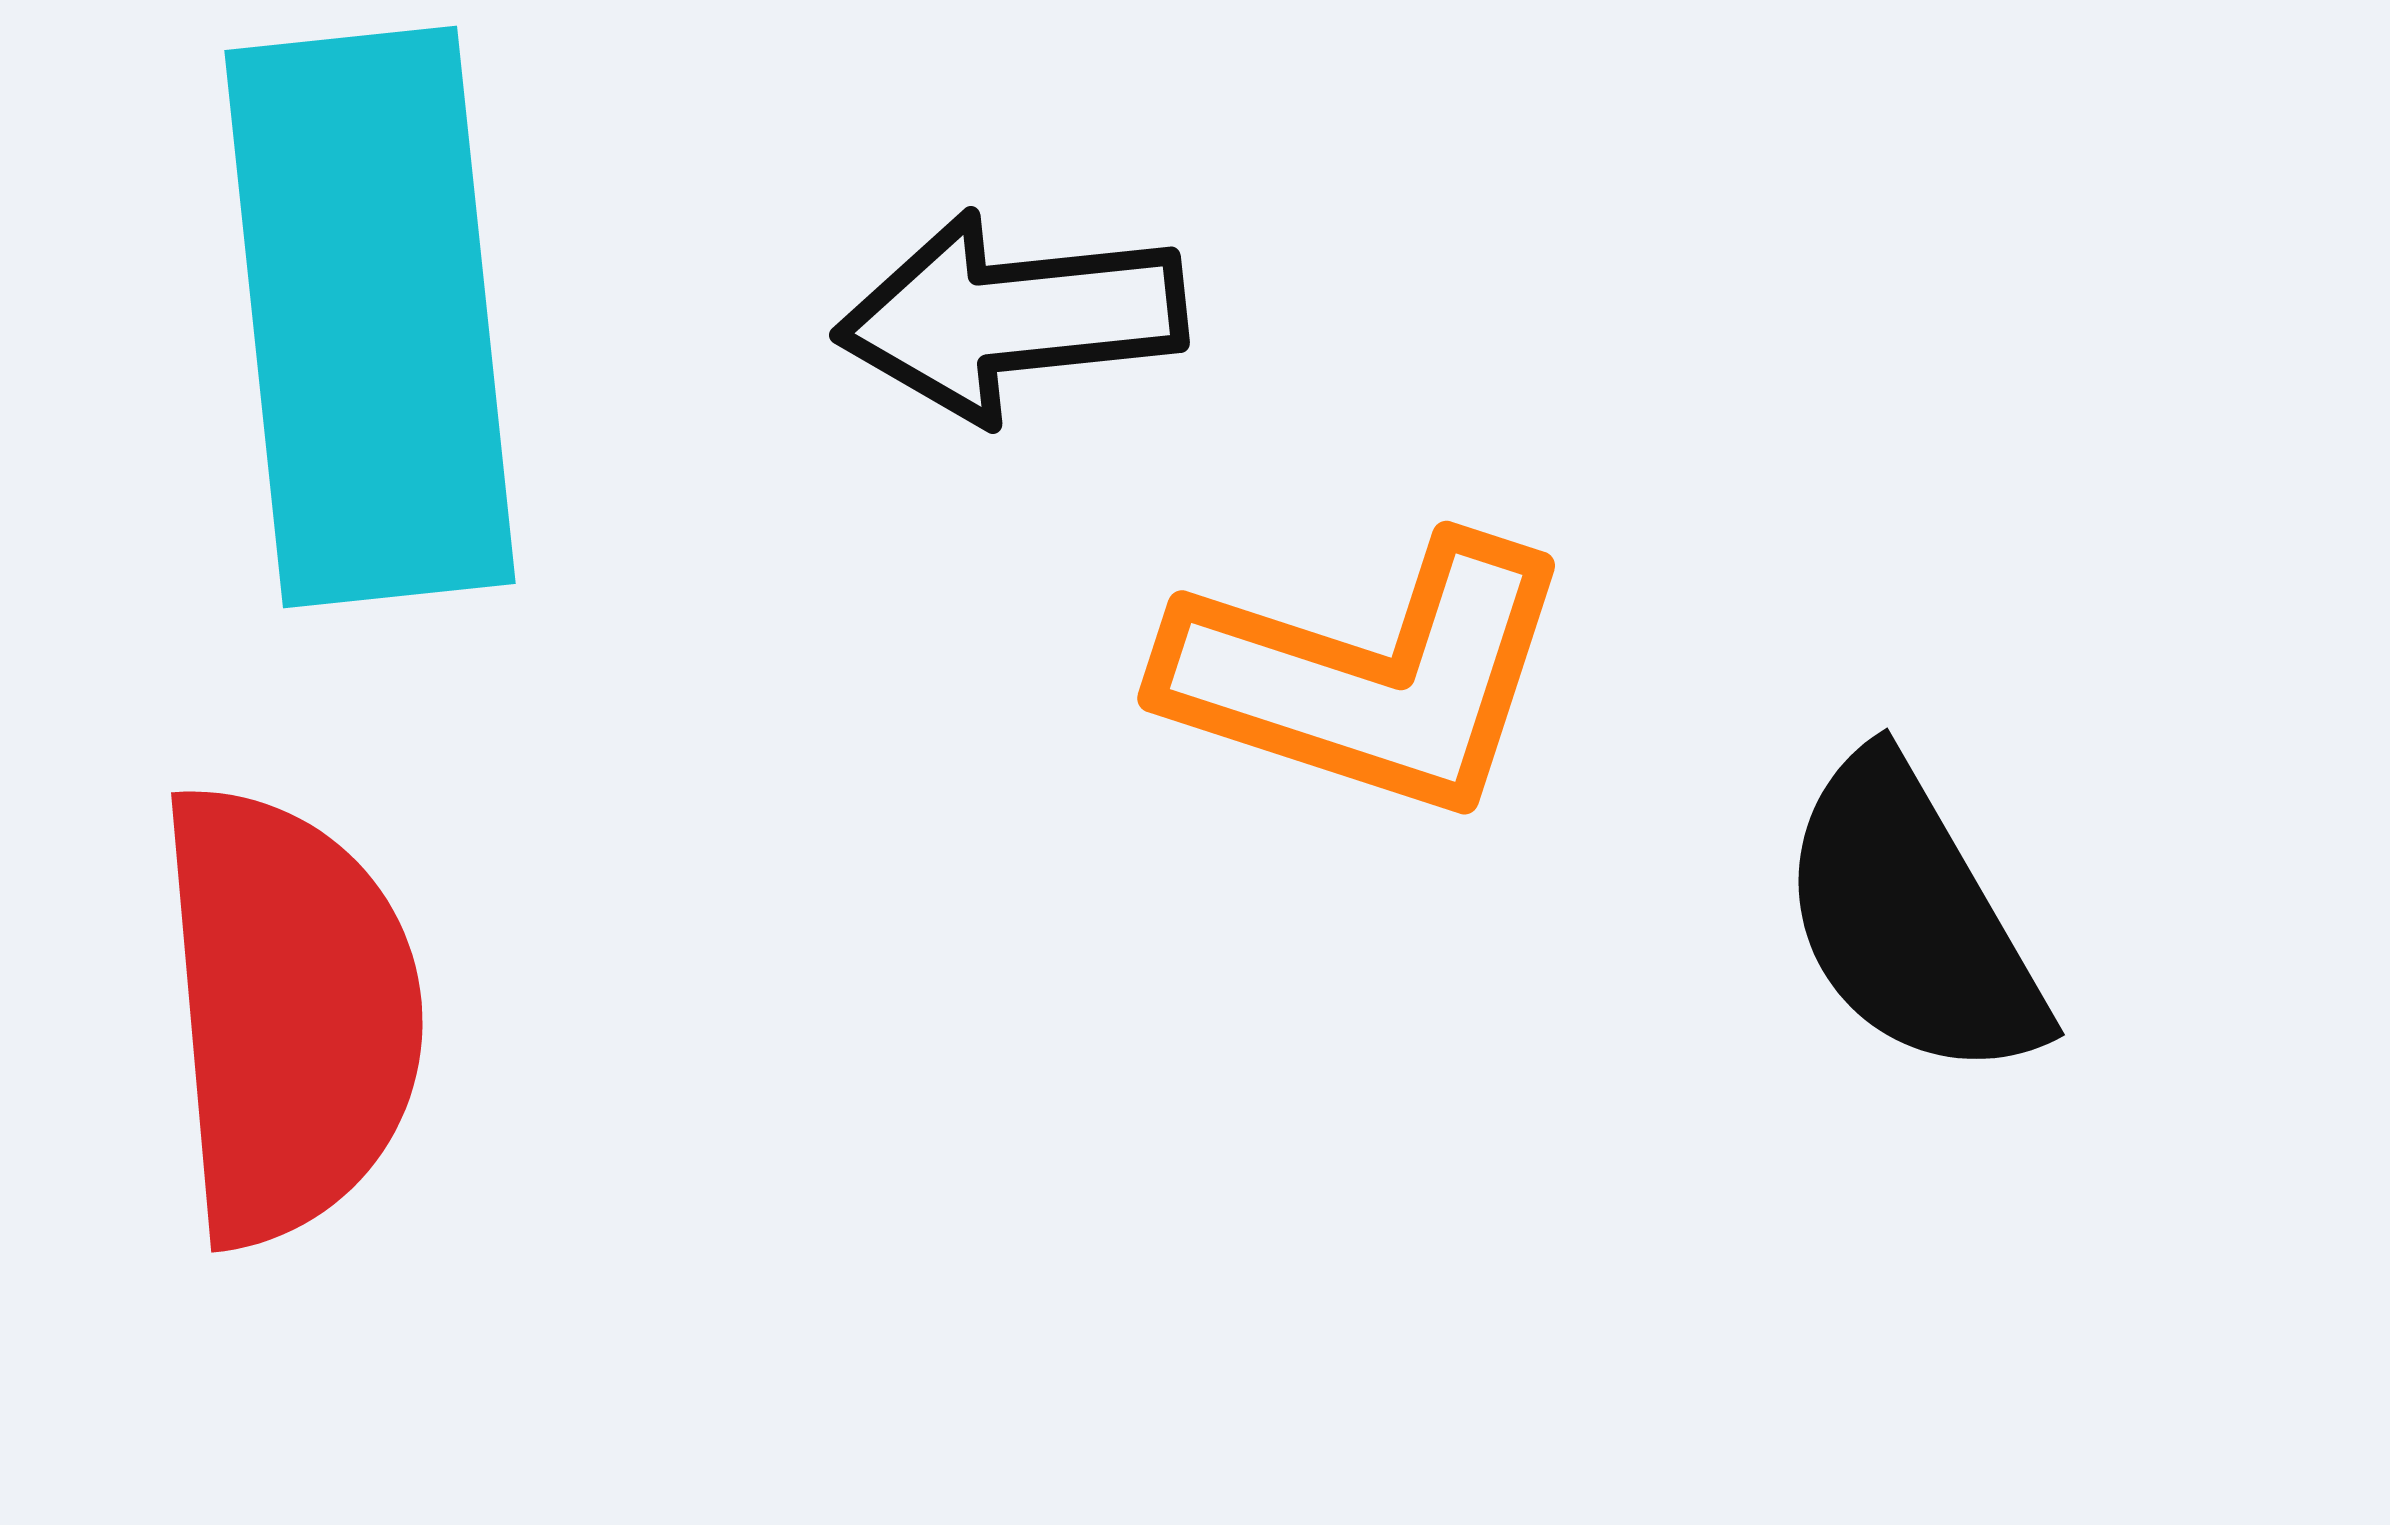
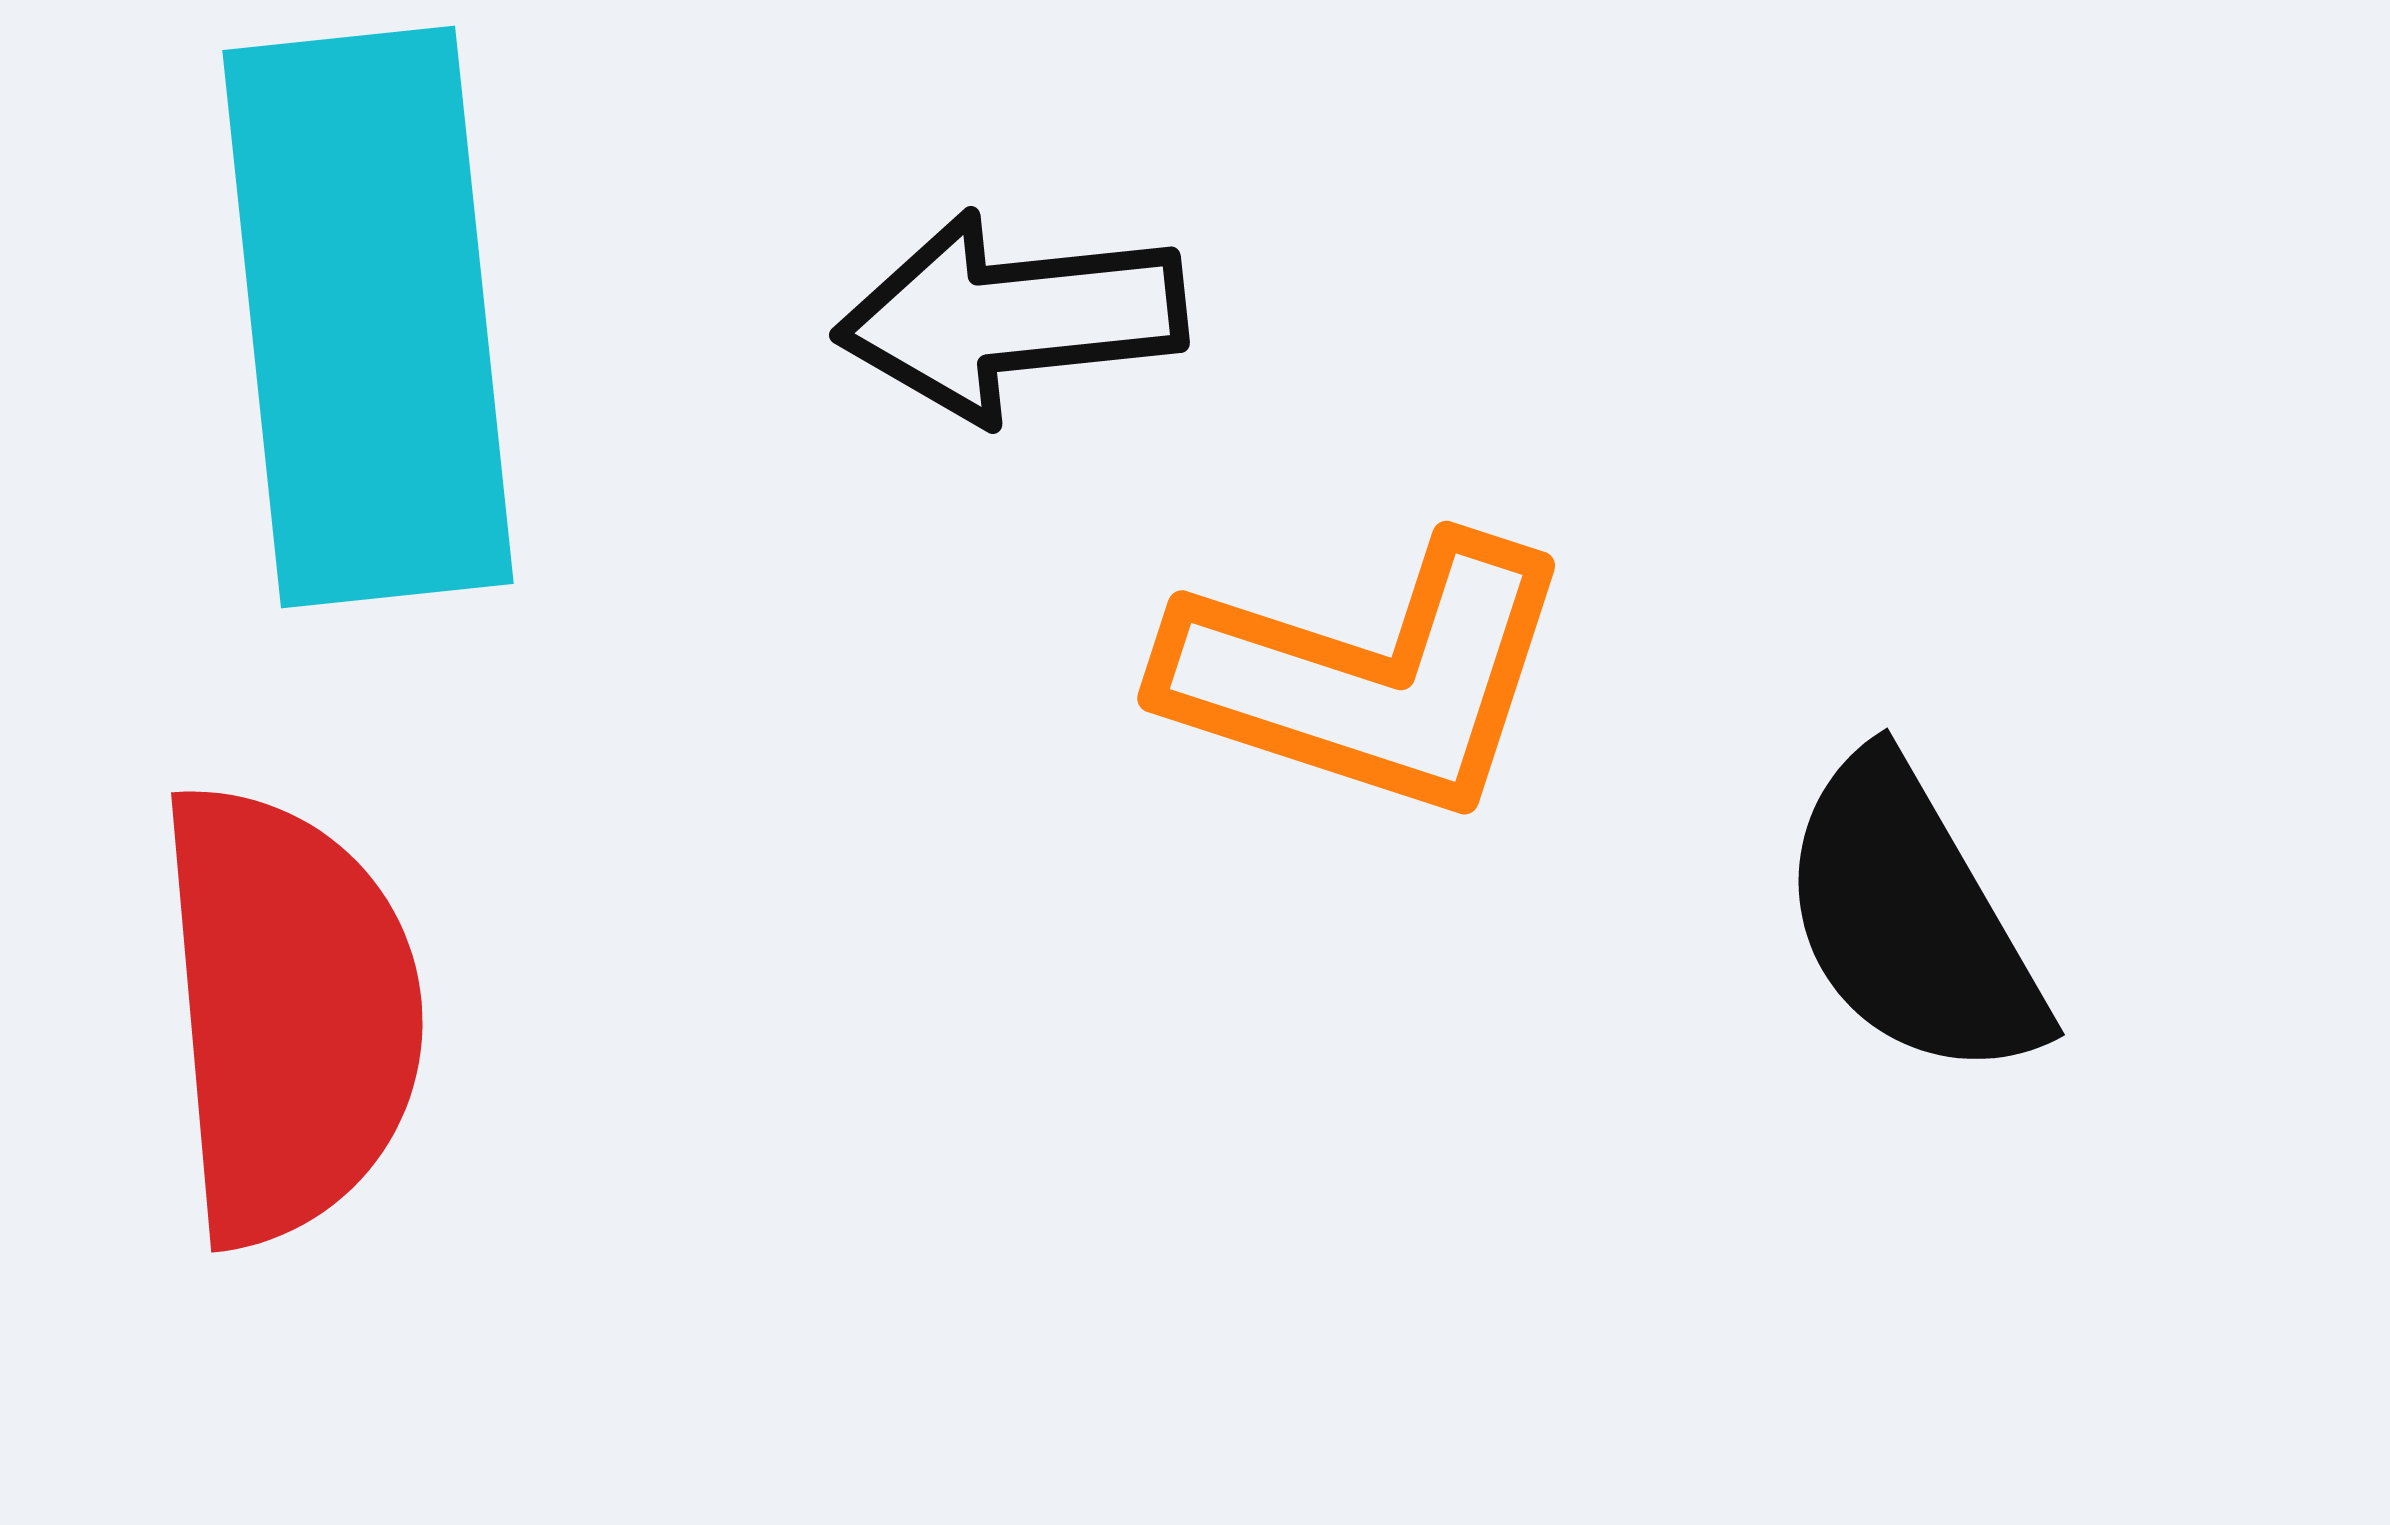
cyan rectangle: moved 2 px left
